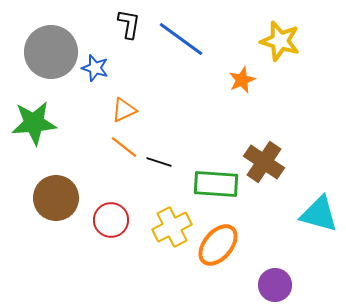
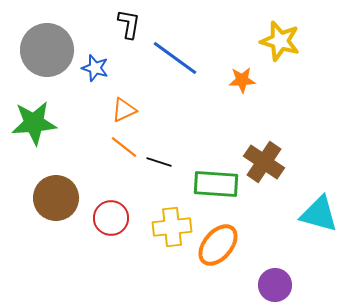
blue line: moved 6 px left, 19 px down
gray circle: moved 4 px left, 2 px up
orange star: rotated 20 degrees clockwise
red circle: moved 2 px up
yellow cross: rotated 21 degrees clockwise
